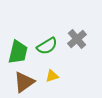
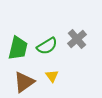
green trapezoid: moved 4 px up
yellow triangle: rotated 48 degrees counterclockwise
